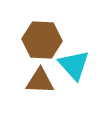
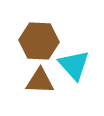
brown hexagon: moved 3 px left, 1 px down
